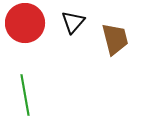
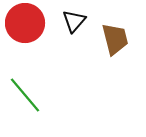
black triangle: moved 1 px right, 1 px up
green line: rotated 30 degrees counterclockwise
